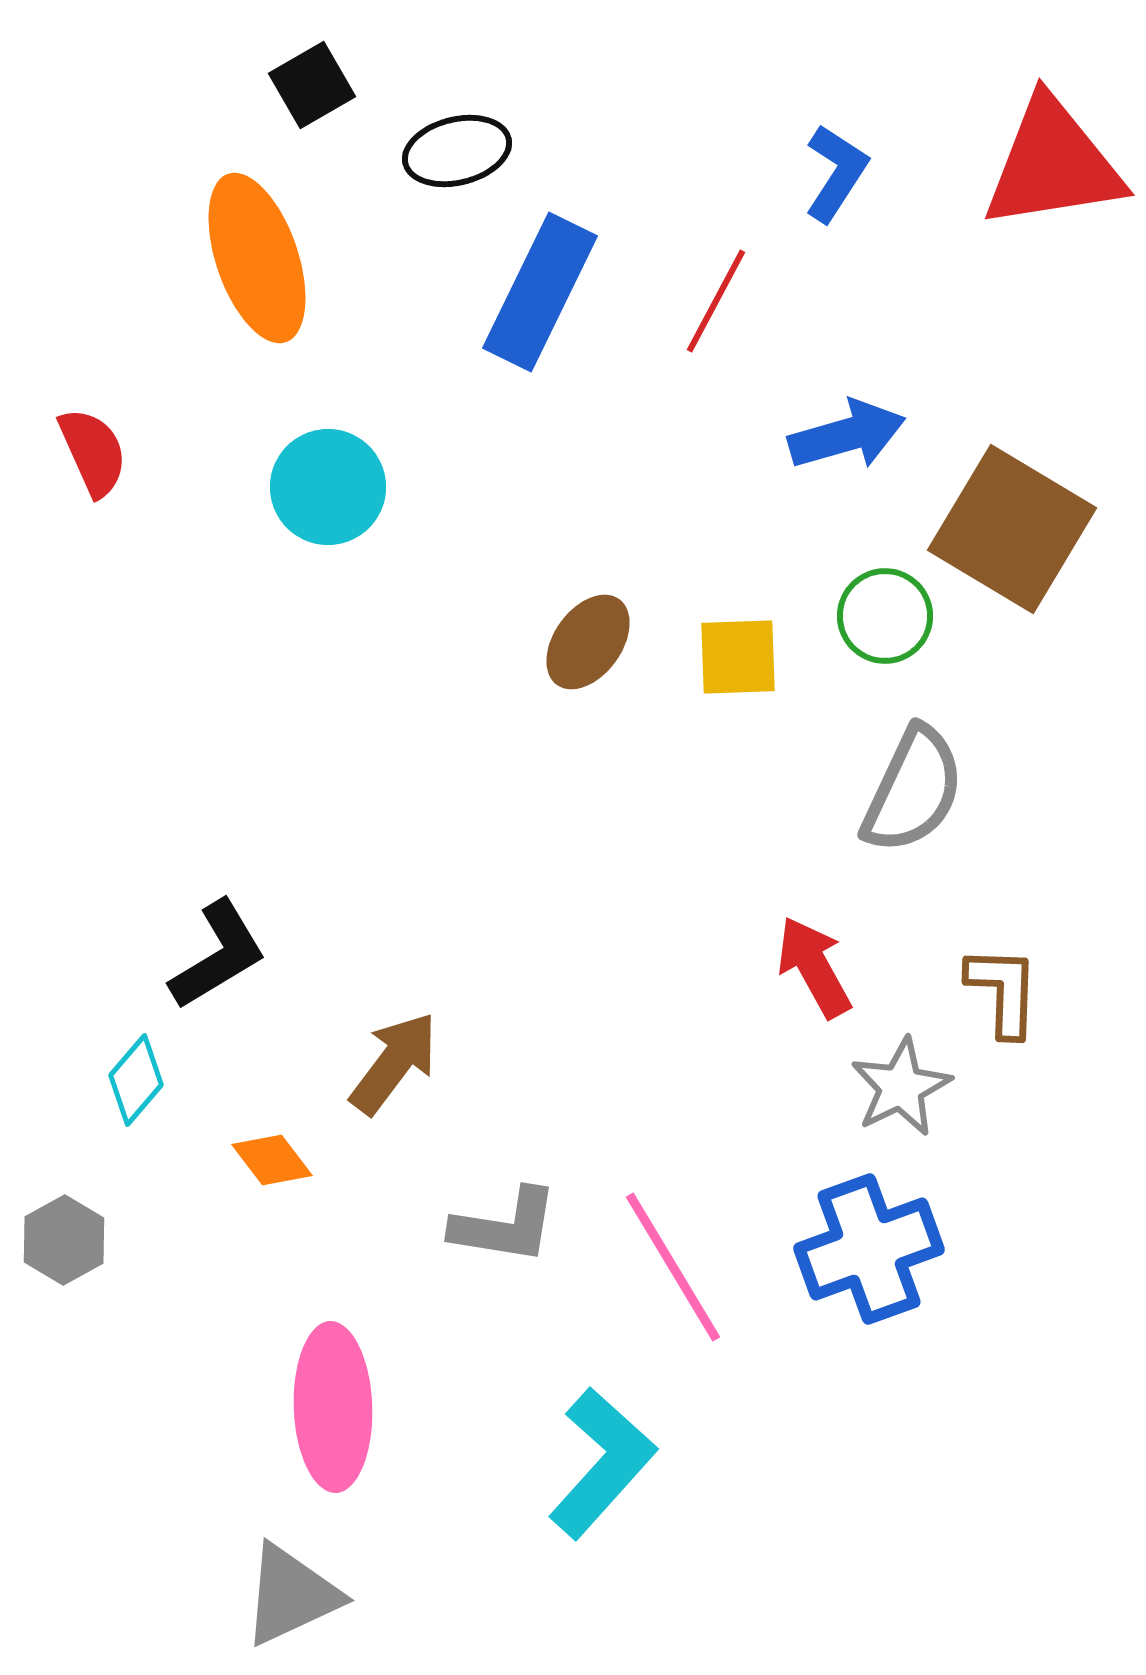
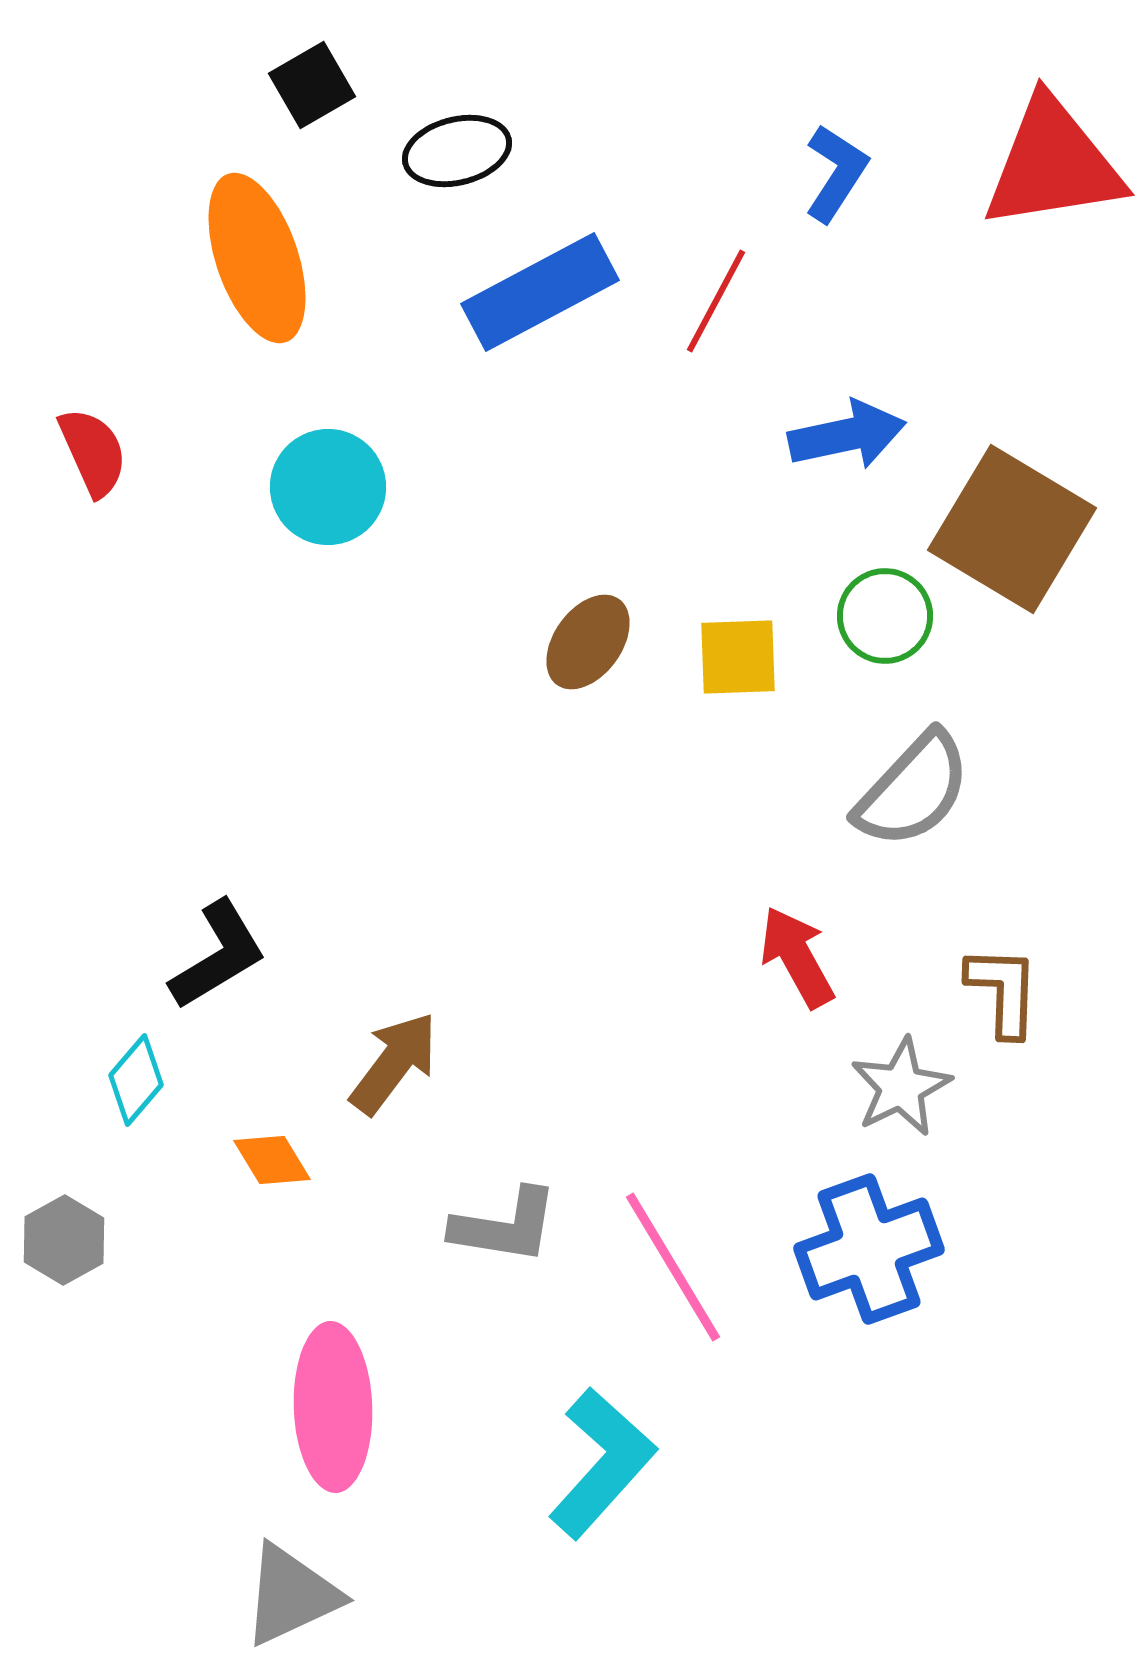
blue rectangle: rotated 36 degrees clockwise
blue arrow: rotated 4 degrees clockwise
gray semicircle: rotated 18 degrees clockwise
red arrow: moved 17 px left, 10 px up
orange diamond: rotated 6 degrees clockwise
